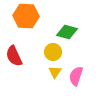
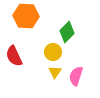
green diamond: rotated 60 degrees counterclockwise
